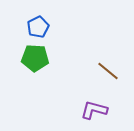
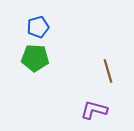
blue pentagon: rotated 10 degrees clockwise
brown line: rotated 35 degrees clockwise
